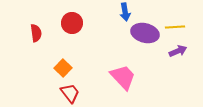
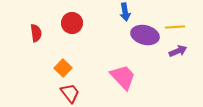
purple ellipse: moved 2 px down
